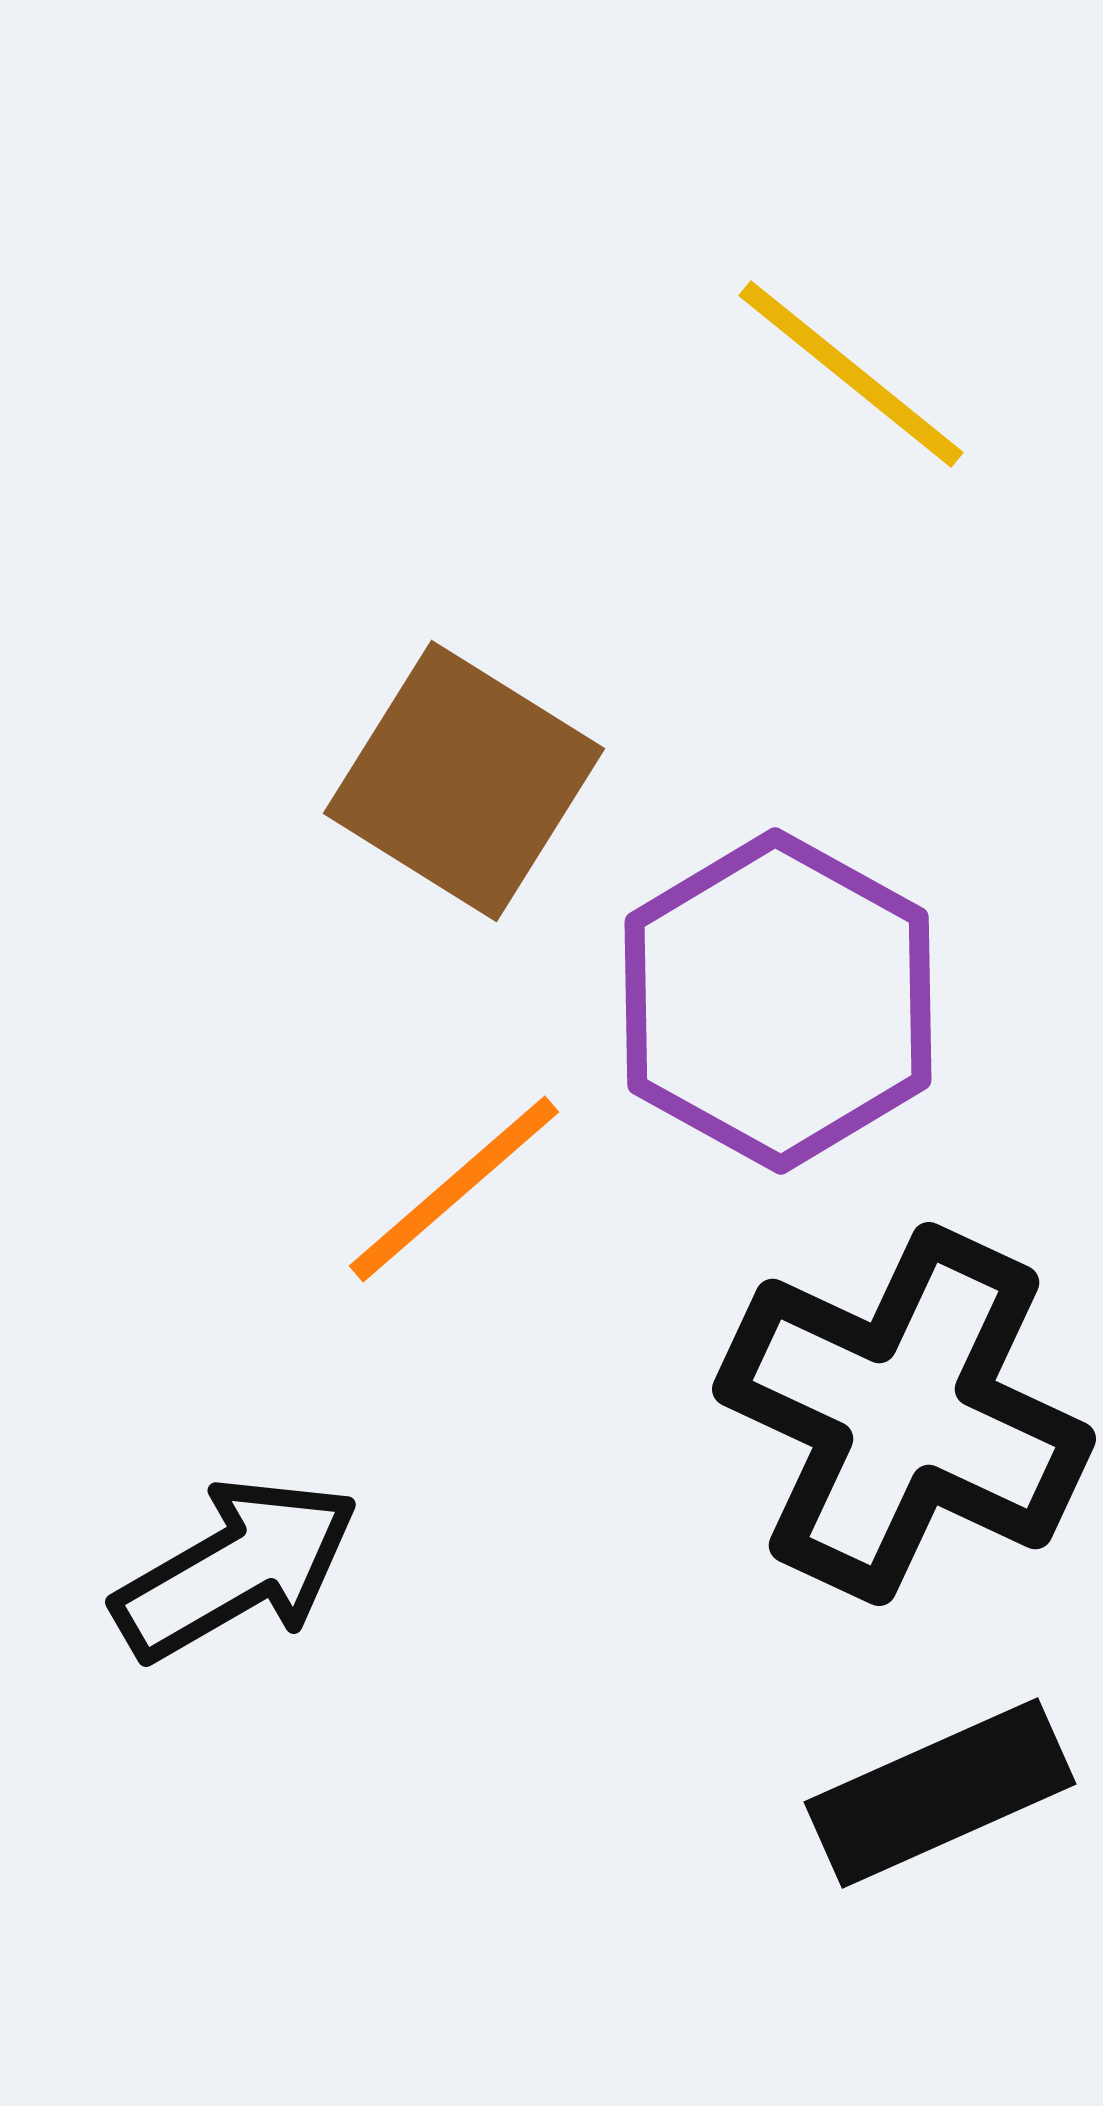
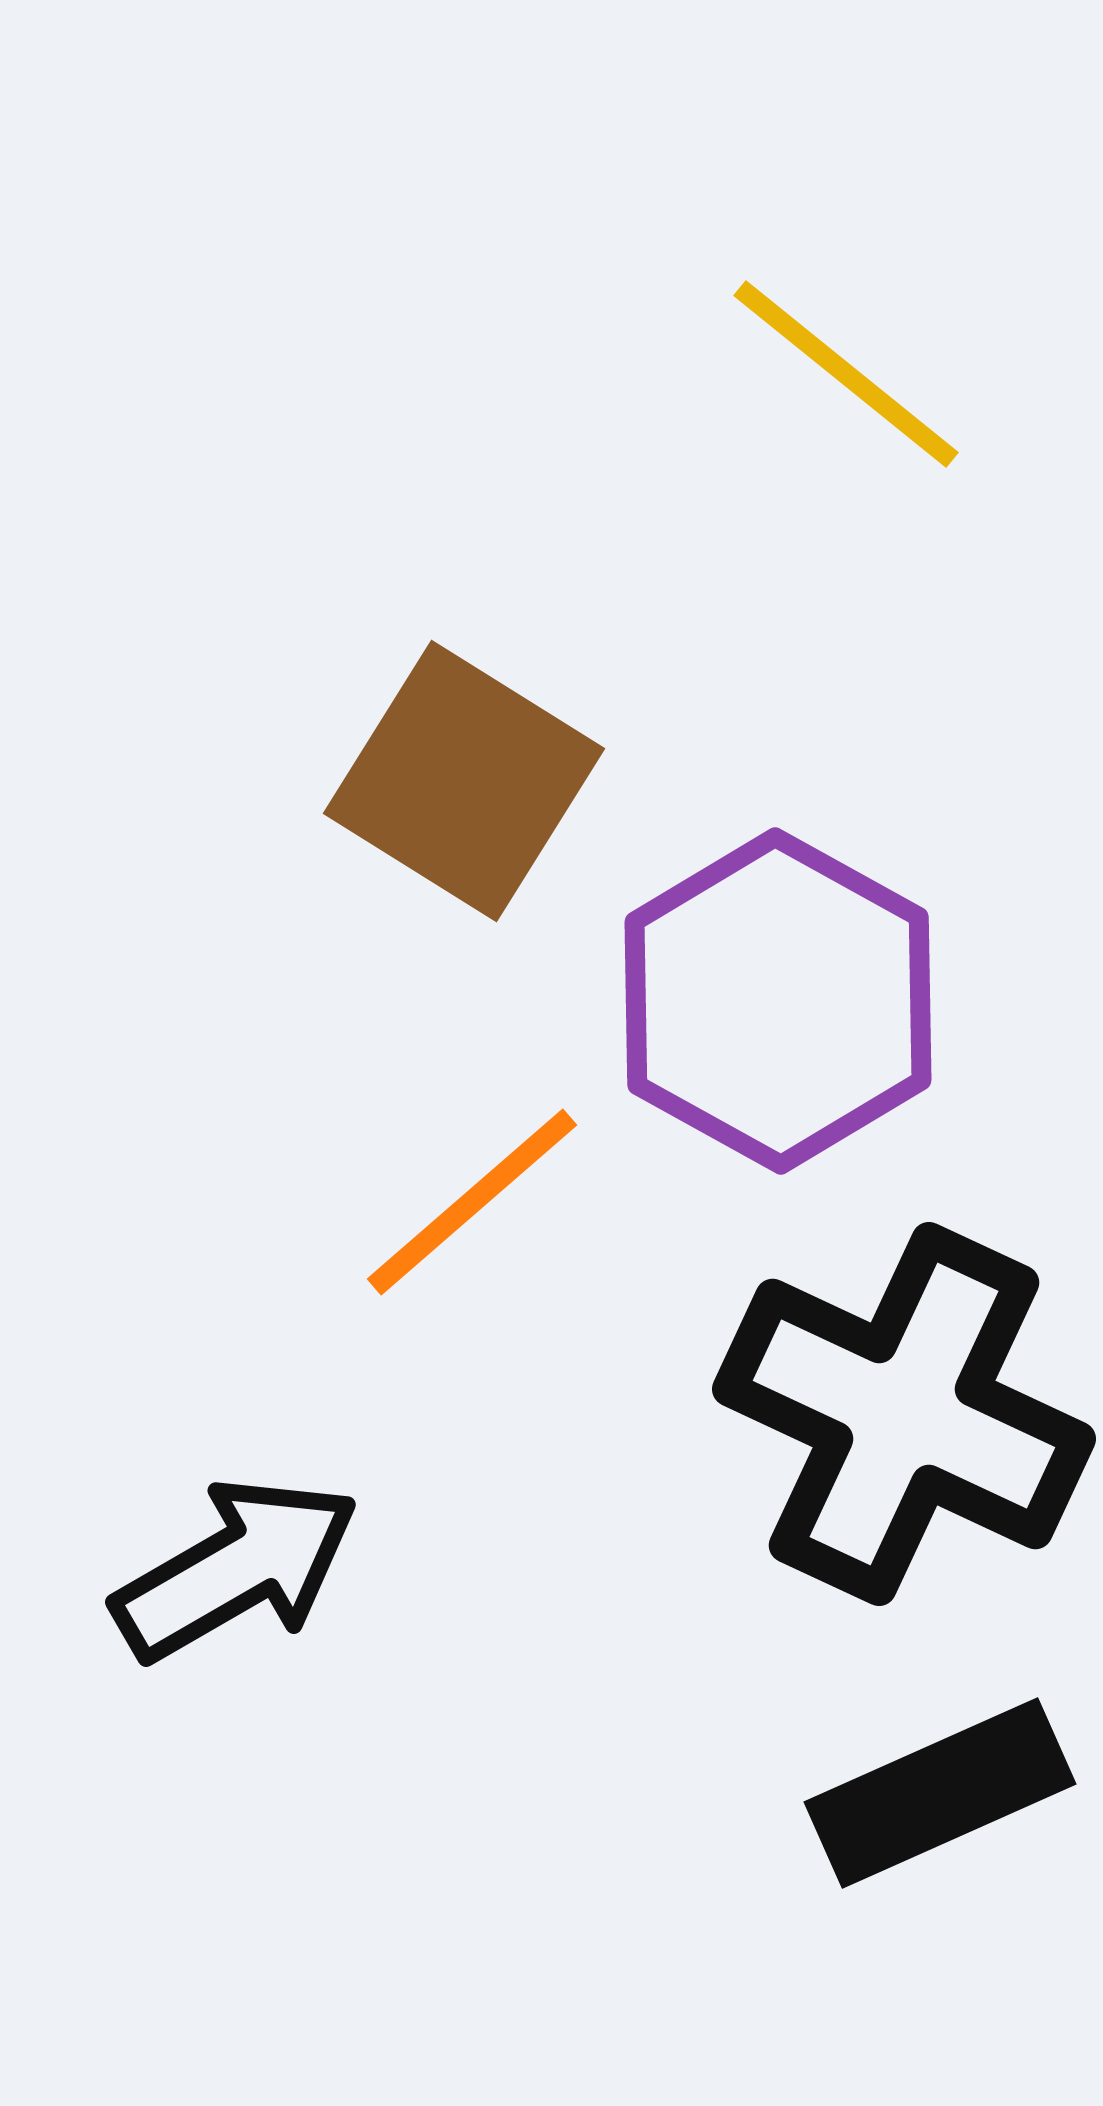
yellow line: moved 5 px left
orange line: moved 18 px right, 13 px down
